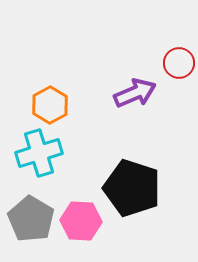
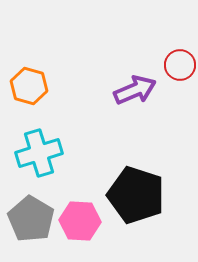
red circle: moved 1 px right, 2 px down
purple arrow: moved 3 px up
orange hexagon: moved 21 px left, 19 px up; rotated 15 degrees counterclockwise
black pentagon: moved 4 px right, 7 px down
pink hexagon: moved 1 px left
